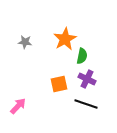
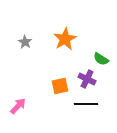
gray star: rotated 24 degrees clockwise
green semicircle: moved 19 px right, 3 px down; rotated 112 degrees clockwise
orange square: moved 1 px right, 2 px down
black line: rotated 20 degrees counterclockwise
